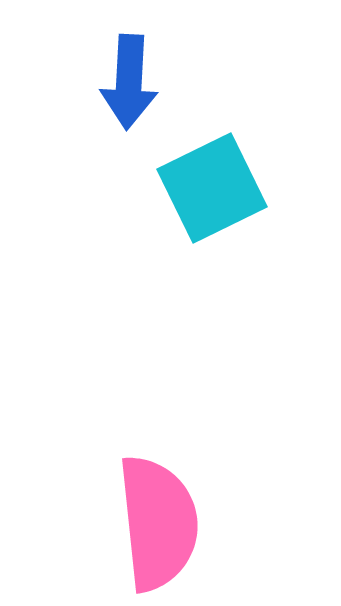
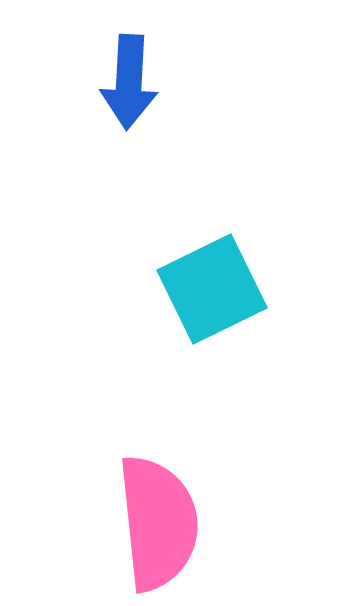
cyan square: moved 101 px down
